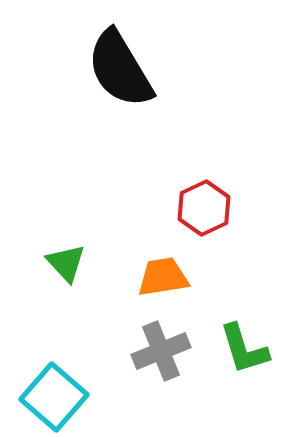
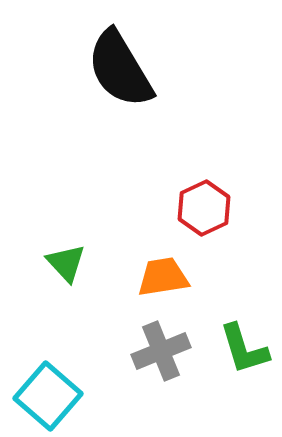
cyan square: moved 6 px left, 1 px up
